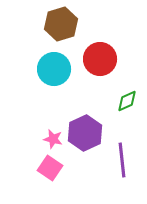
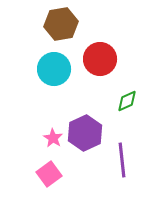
brown hexagon: rotated 8 degrees clockwise
pink star: moved 1 px up; rotated 18 degrees clockwise
pink square: moved 1 px left, 6 px down; rotated 20 degrees clockwise
